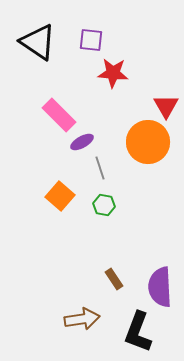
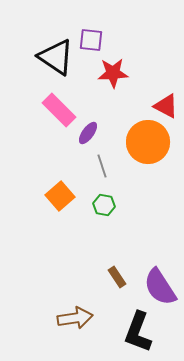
black triangle: moved 18 px right, 15 px down
red star: rotated 8 degrees counterclockwise
red triangle: rotated 32 degrees counterclockwise
pink rectangle: moved 5 px up
purple ellipse: moved 6 px right, 9 px up; rotated 25 degrees counterclockwise
gray line: moved 2 px right, 2 px up
orange square: rotated 8 degrees clockwise
brown rectangle: moved 3 px right, 2 px up
purple semicircle: rotated 30 degrees counterclockwise
brown arrow: moved 7 px left, 1 px up
